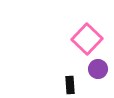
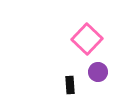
purple circle: moved 3 px down
